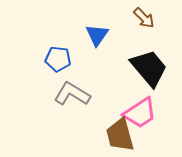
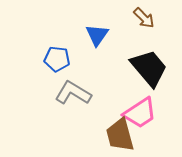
blue pentagon: moved 1 px left
gray L-shape: moved 1 px right, 1 px up
